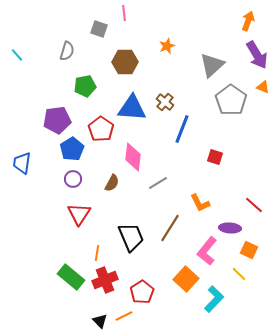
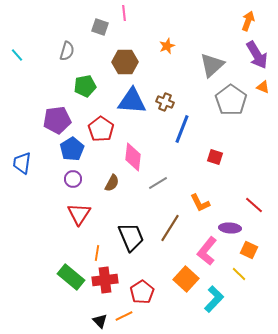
gray square at (99, 29): moved 1 px right, 2 px up
brown cross at (165, 102): rotated 18 degrees counterclockwise
blue triangle at (132, 108): moved 7 px up
red cross at (105, 280): rotated 15 degrees clockwise
